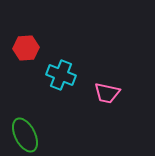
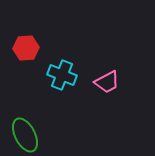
cyan cross: moved 1 px right
pink trapezoid: moved 11 px up; rotated 40 degrees counterclockwise
